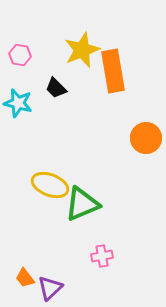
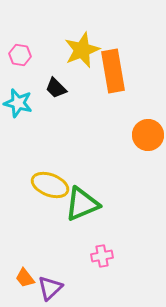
orange circle: moved 2 px right, 3 px up
